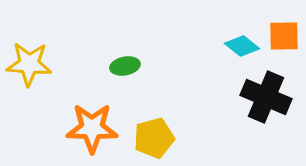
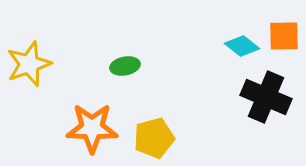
yellow star: rotated 24 degrees counterclockwise
